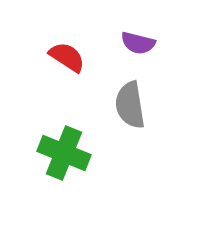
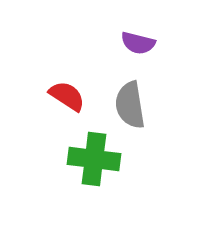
red semicircle: moved 39 px down
green cross: moved 30 px right, 6 px down; rotated 15 degrees counterclockwise
